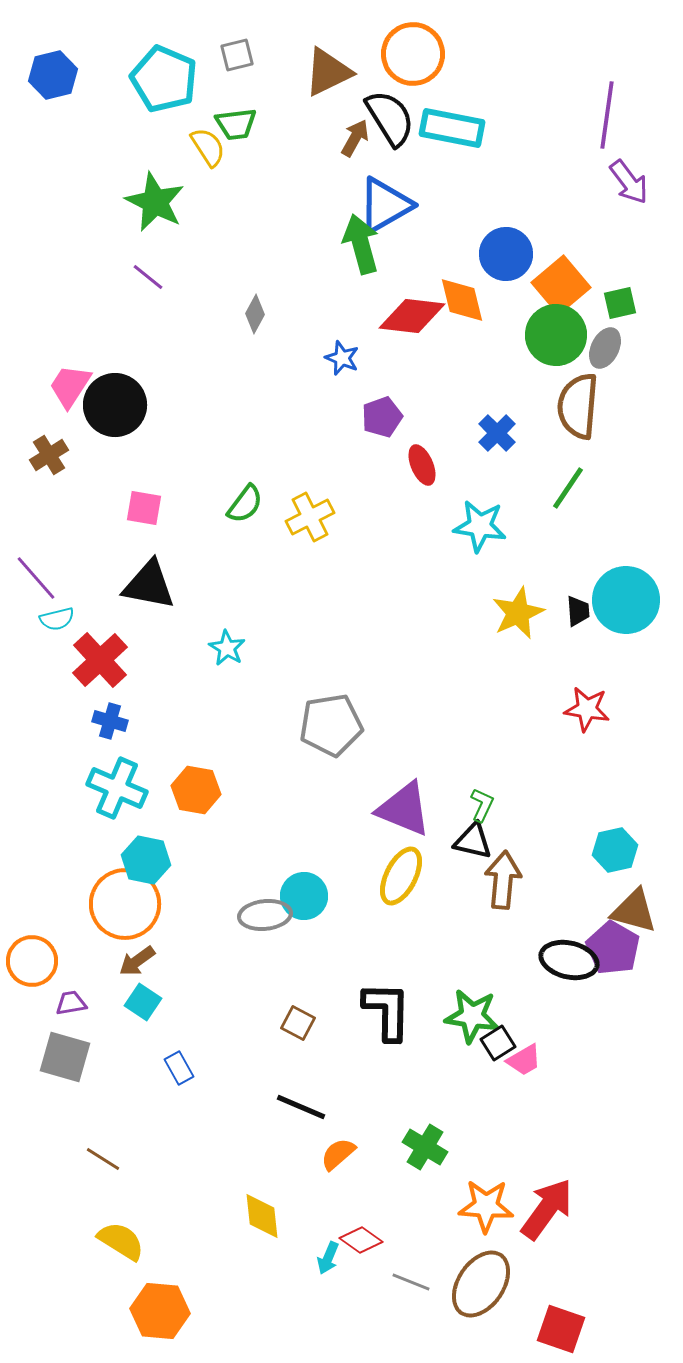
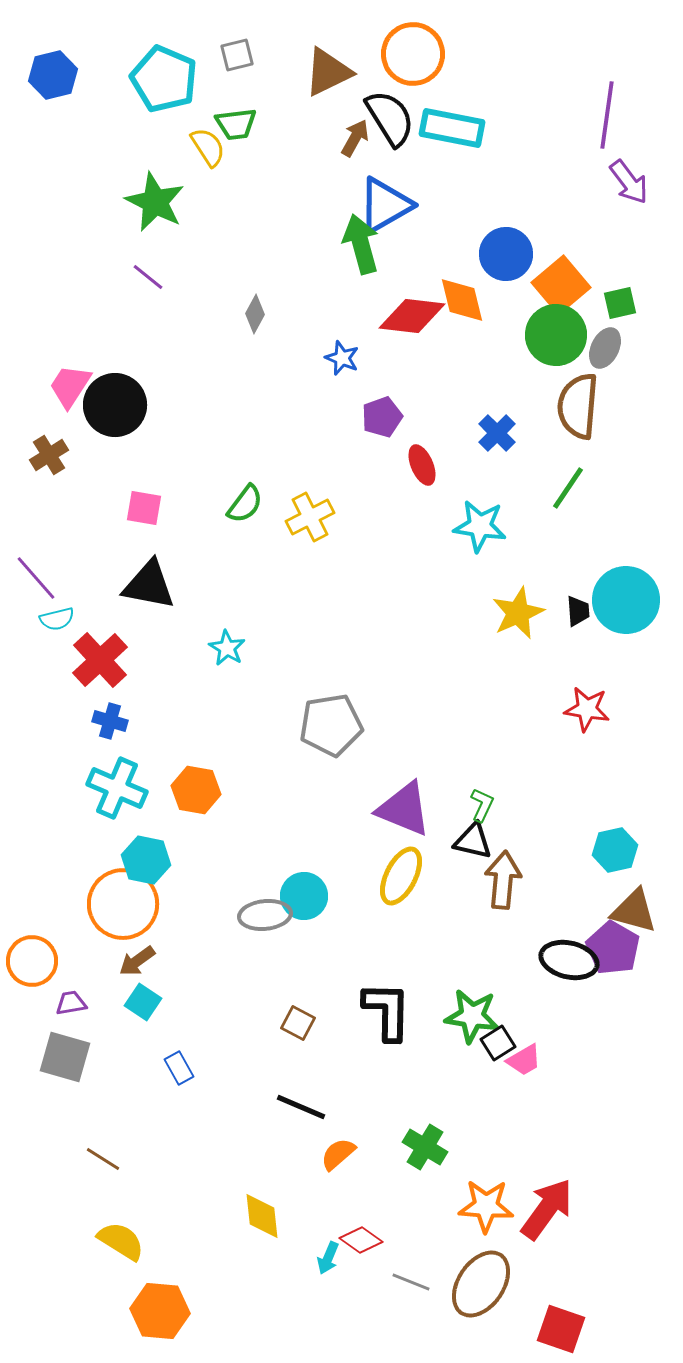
orange circle at (125, 904): moved 2 px left
